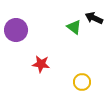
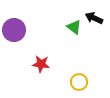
purple circle: moved 2 px left
yellow circle: moved 3 px left
